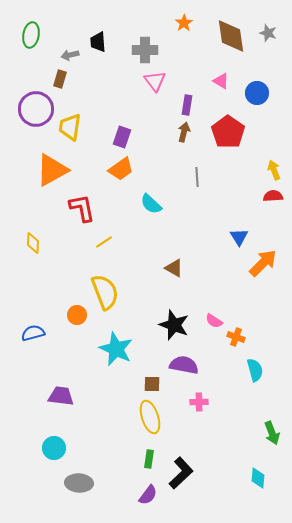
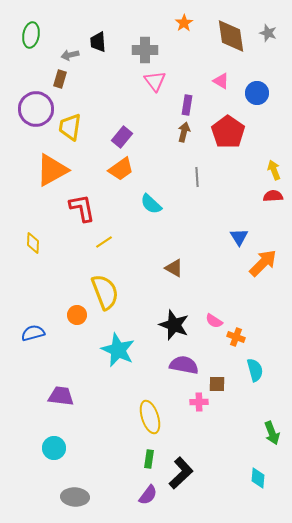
purple rectangle at (122, 137): rotated 20 degrees clockwise
cyan star at (116, 349): moved 2 px right, 1 px down
brown square at (152, 384): moved 65 px right
gray ellipse at (79, 483): moved 4 px left, 14 px down
